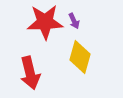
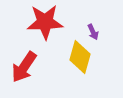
purple arrow: moved 19 px right, 11 px down
red arrow: moved 6 px left, 6 px up; rotated 48 degrees clockwise
